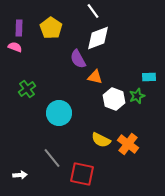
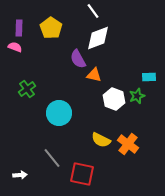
orange triangle: moved 1 px left, 2 px up
